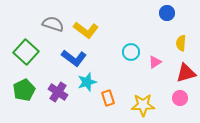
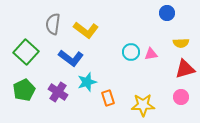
gray semicircle: rotated 100 degrees counterclockwise
yellow semicircle: rotated 98 degrees counterclockwise
blue L-shape: moved 3 px left
pink triangle: moved 4 px left, 8 px up; rotated 24 degrees clockwise
red triangle: moved 1 px left, 4 px up
pink circle: moved 1 px right, 1 px up
